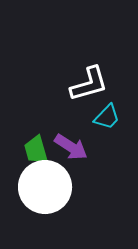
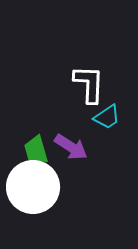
white L-shape: rotated 72 degrees counterclockwise
cyan trapezoid: rotated 12 degrees clockwise
white circle: moved 12 px left
